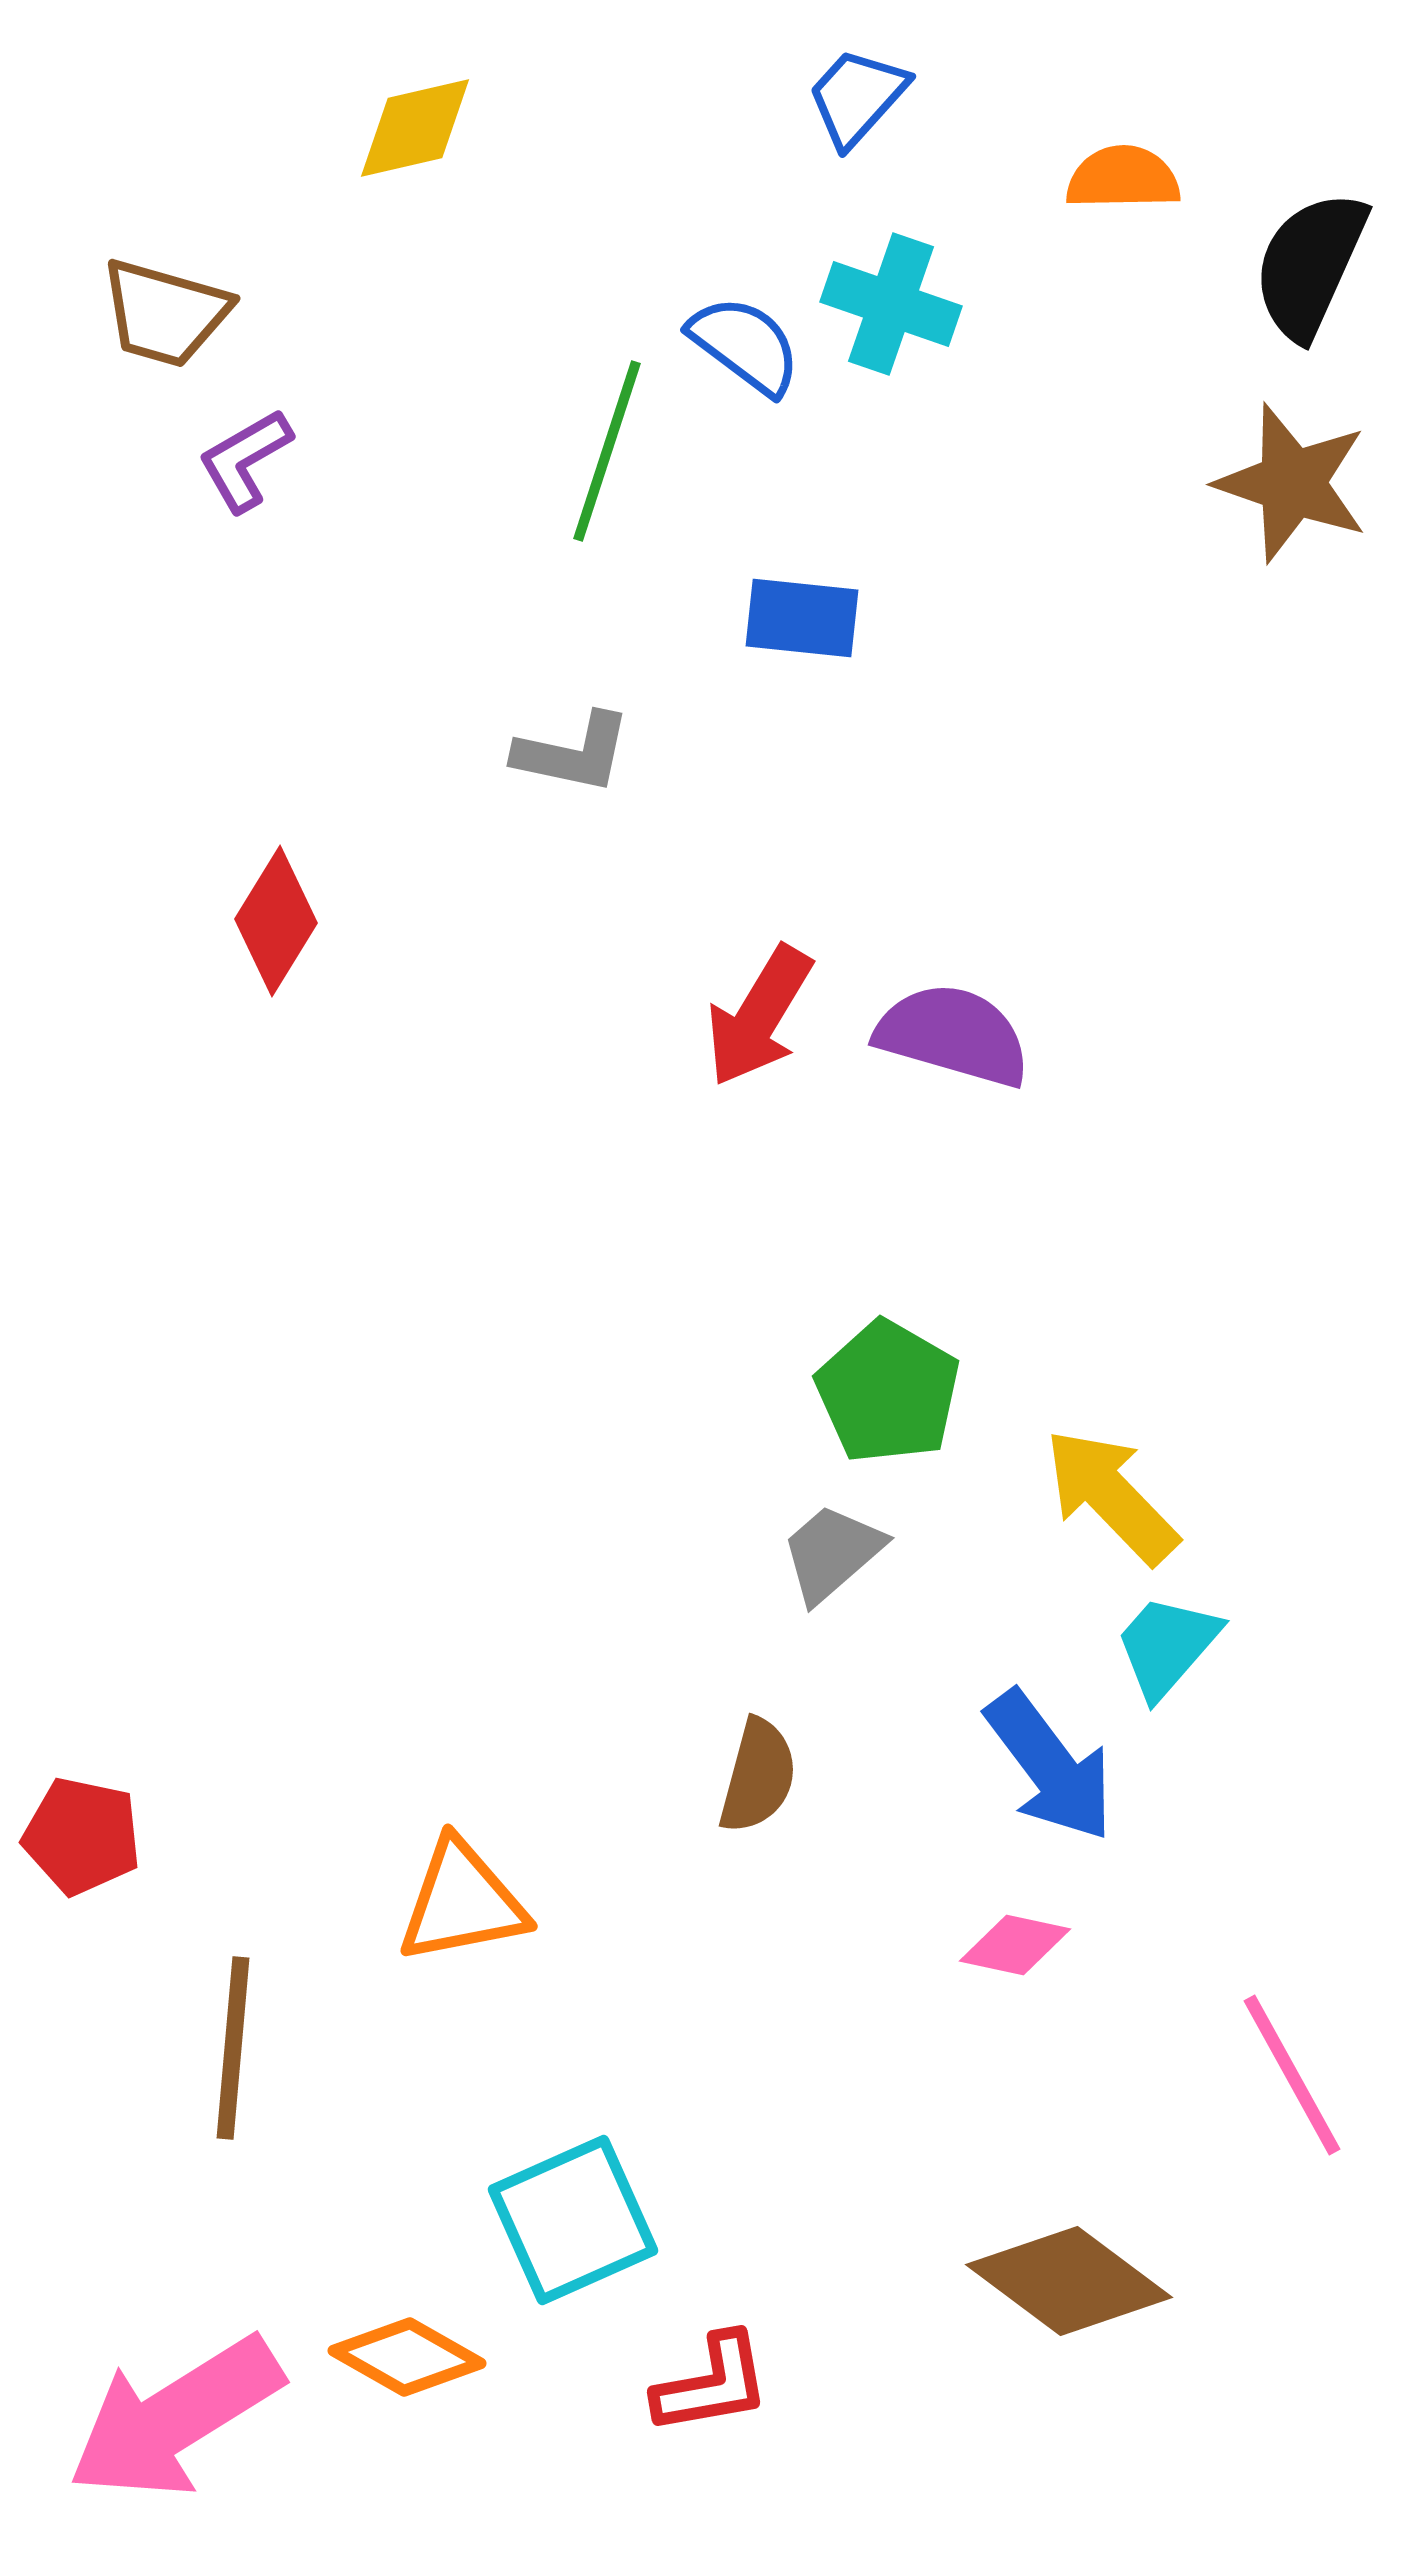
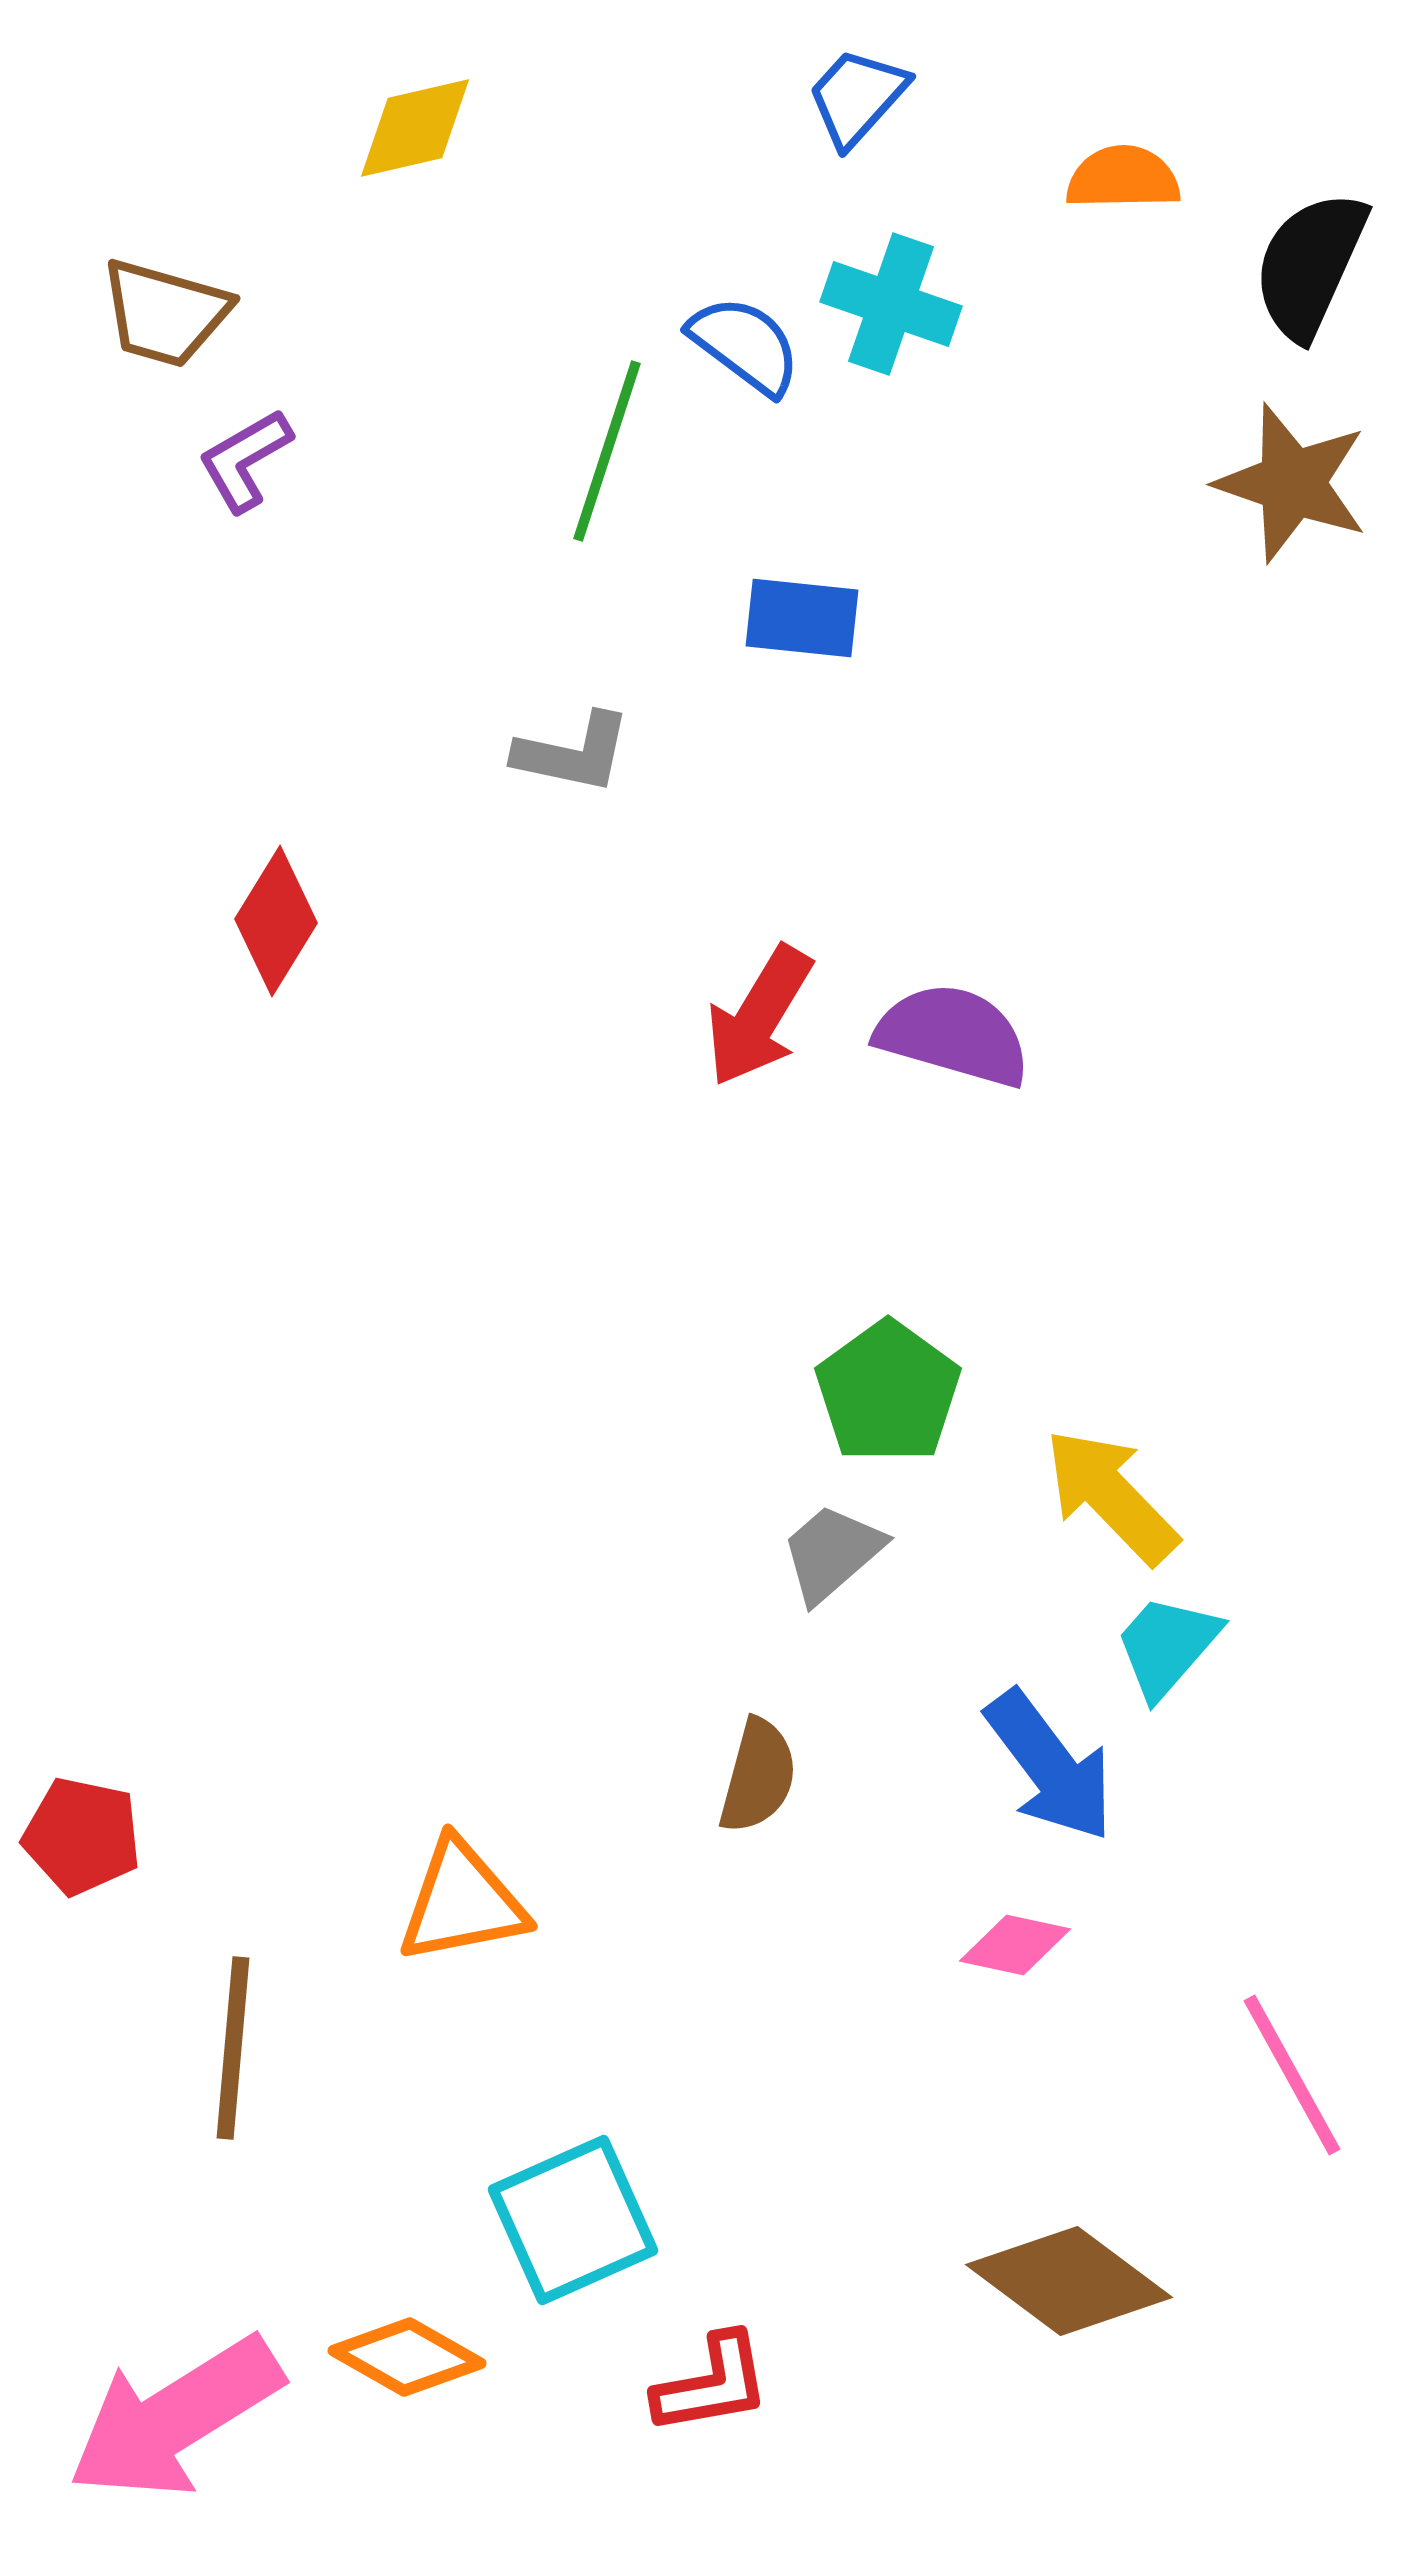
green pentagon: rotated 6 degrees clockwise
